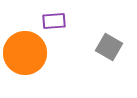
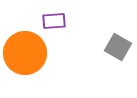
gray square: moved 9 px right
